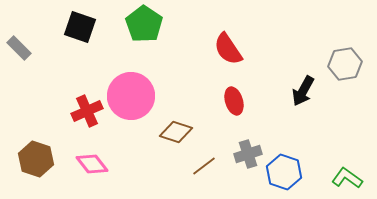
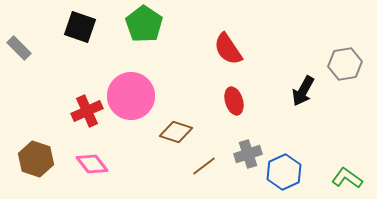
blue hexagon: rotated 16 degrees clockwise
